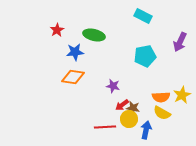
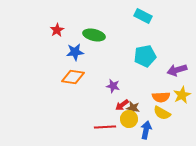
purple arrow: moved 3 px left, 28 px down; rotated 48 degrees clockwise
